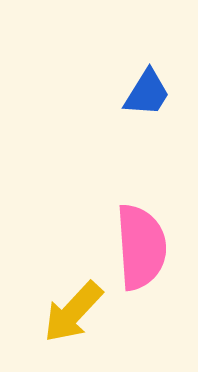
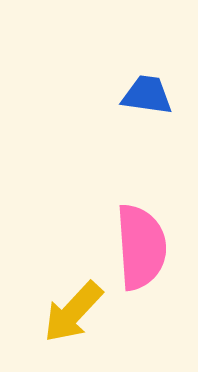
blue trapezoid: moved 2 px down; rotated 114 degrees counterclockwise
